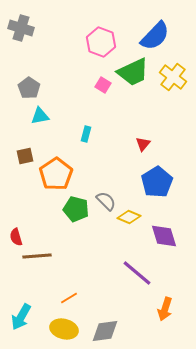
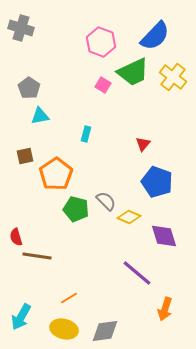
blue pentagon: rotated 20 degrees counterclockwise
brown line: rotated 12 degrees clockwise
